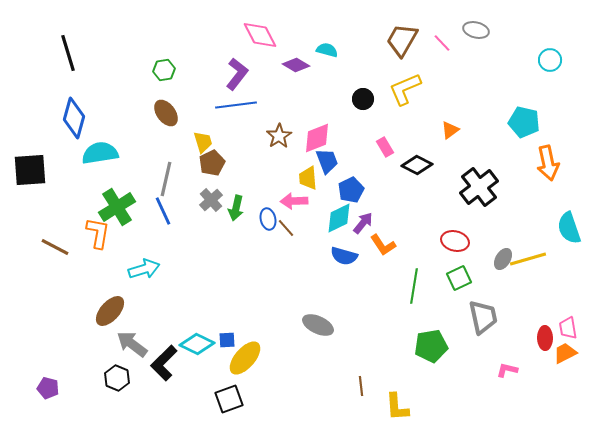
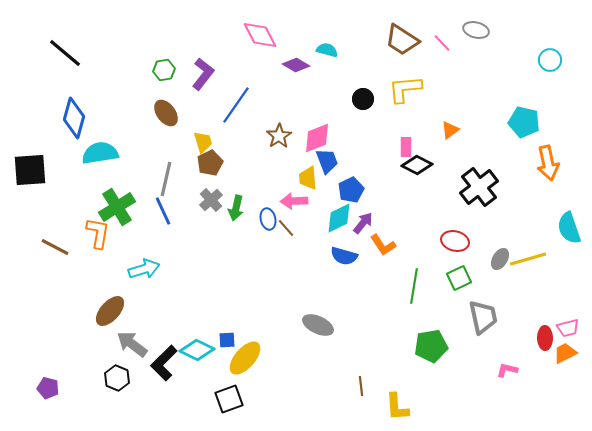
brown trapezoid at (402, 40): rotated 87 degrees counterclockwise
black line at (68, 53): moved 3 px left; rotated 33 degrees counterclockwise
purple L-shape at (237, 74): moved 34 px left
yellow L-shape at (405, 89): rotated 18 degrees clockwise
blue line at (236, 105): rotated 48 degrees counterclockwise
pink rectangle at (385, 147): moved 21 px right; rotated 30 degrees clockwise
brown pentagon at (212, 163): moved 2 px left
gray ellipse at (503, 259): moved 3 px left
pink trapezoid at (568, 328): rotated 95 degrees counterclockwise
cyan diamond at (197, 344): moved 6 px down
